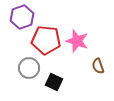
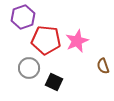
purple hexagon: moved 1 px right
pink star: rotated 30 degrees clockwise
brown semicircle: moved 5 px right
